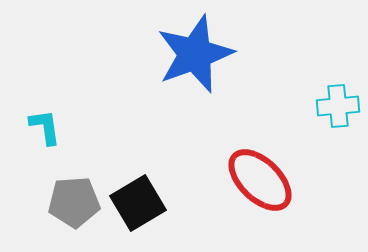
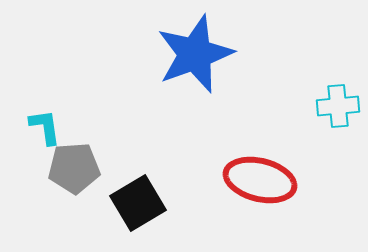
red ellipse: rotated 30 degrees counterclockwise
gray pentagon: moved 34 px up
